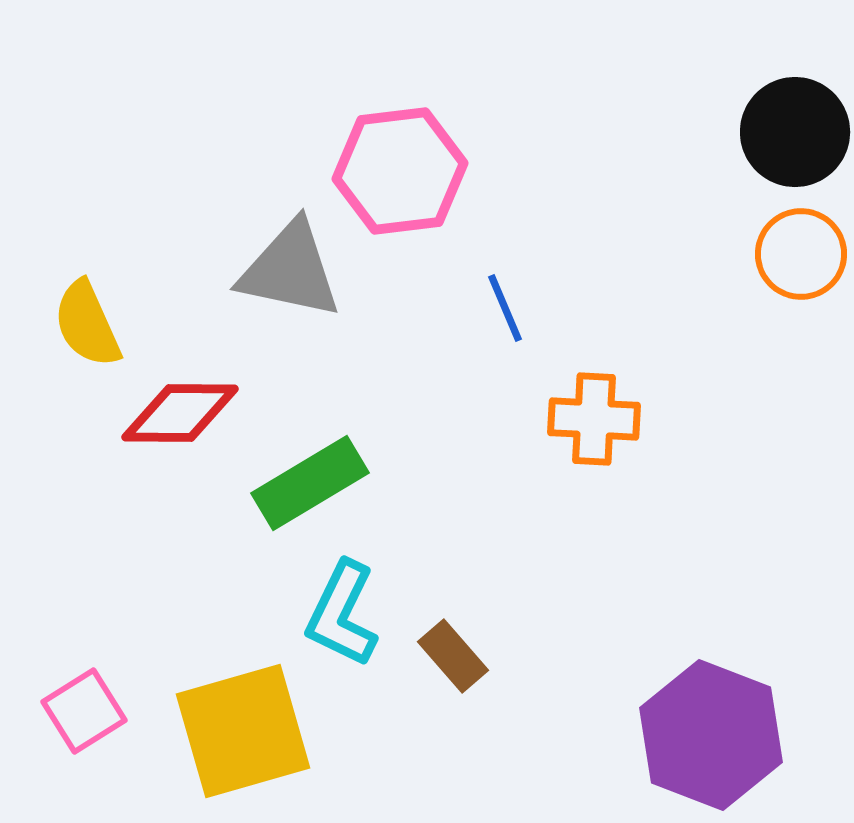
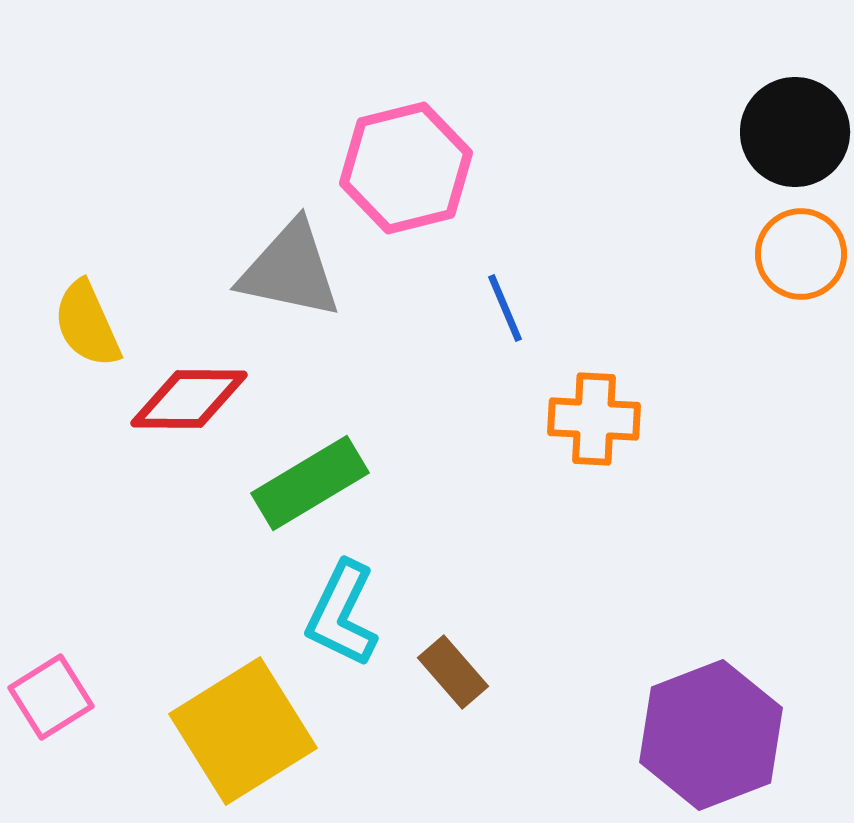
pink hexagon: moved 6 px right, 3 px up; rotated 7 degrees counterclockwise
red diamond: moved 9 px right, 14 px up
brown rectangle: moved 16 px down
pink square: moved 33 px left, 14 px up
yellow square: rotated 16 degrees counterclockwise
purple hexagon: rotated 18 degrees clockwise
